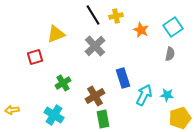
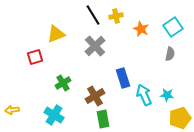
orange star: moved 1 px up
cyan arrow: rotated 50 degrees counterclockwise
